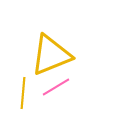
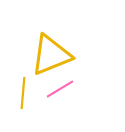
pink line: moved 4 px right, 2 px down
